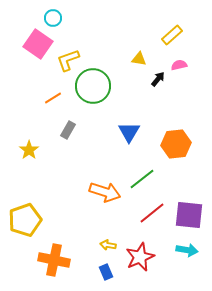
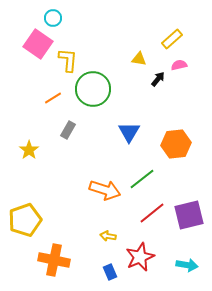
yellow rectangle: moved 4 px down
yellow L-shape: rotated 115 degrees clockwise
green circle: moved 3 px down
orange arrow: moved 2 px up
purple square: rotated 20 degrees counterclockwise
yellow arrow: moved 9 px up
cyan arrow: moved 15 px down
blue rectangle: moved 4 px right
